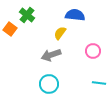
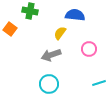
green cross: moved 3 px right, 4 px up; rotated 28 degrees counterclockwise
pink circle: moved 4 px left, 2 px up
cyan line: rotated 24 degrees counterclockwise
